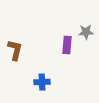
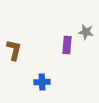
gray star: rotated 14 degrees clockwise
brown L-shape: moved 1 px left
